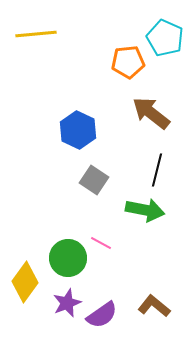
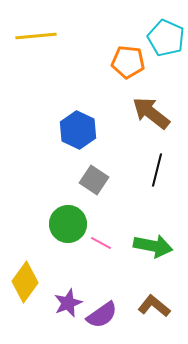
yellow line: moved 2 px down
cyan pentagon: moved 1 px right
orange pentagon: rotated 12 degrees clockwise
green arrow: moved 8 px right, 36 px down
green circle: moved 34 px up
purple star: moved 1 px right
